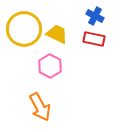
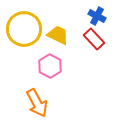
blue cross: moved 2 px right
yellow trapezoid: moved 1 px right, 1 px down
red rectangle: rotated 35 degrees clockwise
orange arrow: moved 3 px left, 4 px up
